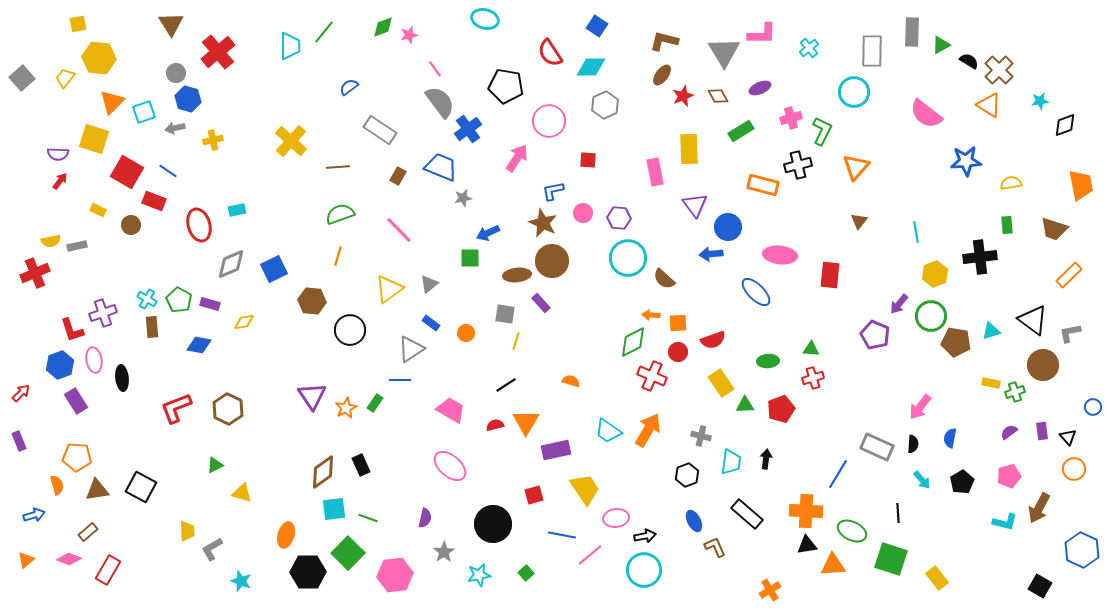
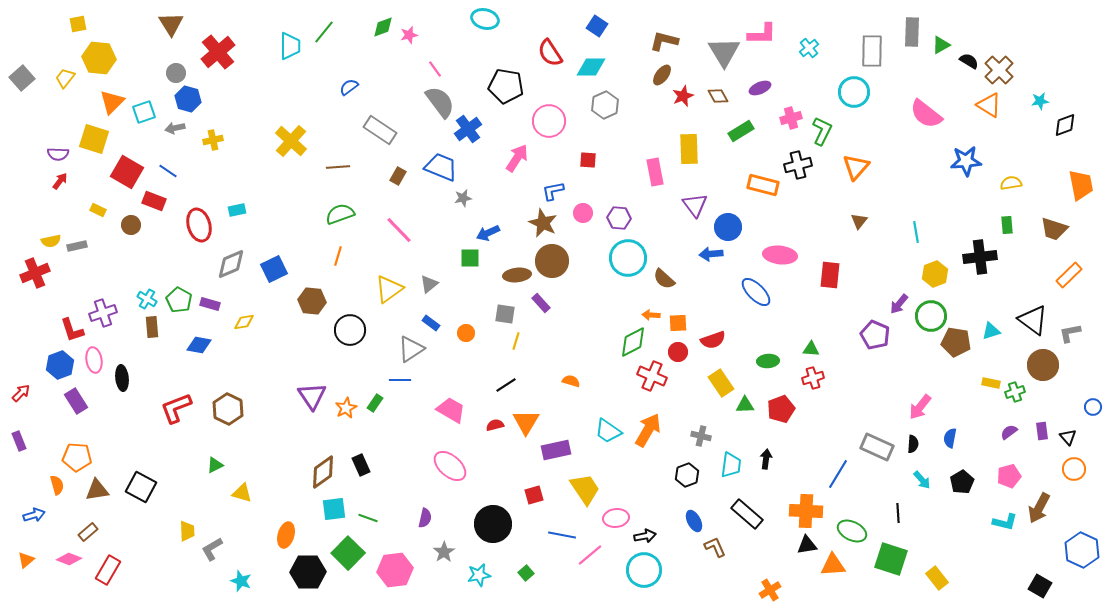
cyan trapezoid at (731, 462): moved 3 px down
pink hexagon at (395, 575): moved 5 px up
